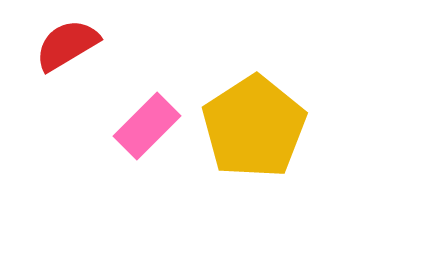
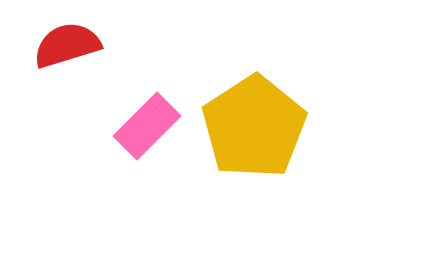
red semicircle: rotated 14 degrees clockwise
